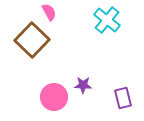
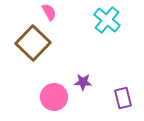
brown square: moved 1 px right, 3 px down
purple star: moved 3 px up
